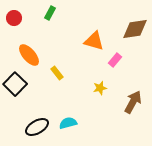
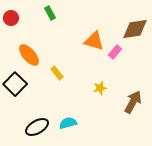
green rectangle: rotated 56 degrees counterclockwise
red circle: moved 3 px left
pink rectangle: moved 8 px up
